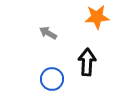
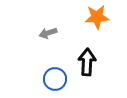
gray arrow: rotated 48 degrees counterclockwise
blue circle: moved 3 px right
